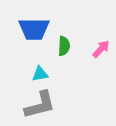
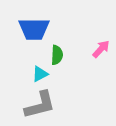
green semicircle: moved 7 px left, 9 px down
cyan triangle: rotated 18 degrees counterclockwise
